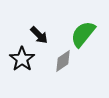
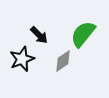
black star: rotated 15 degrees clockwise
